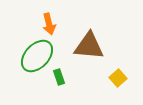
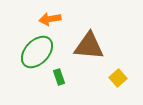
orange arrow: moved 1 px right, 5 px up; rotated 95 degrees clockwise
green ellipse: moved 4 px up
